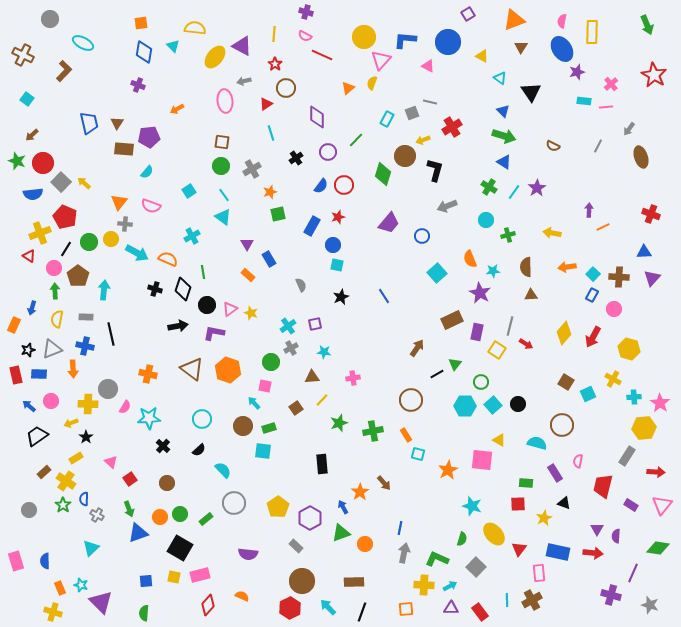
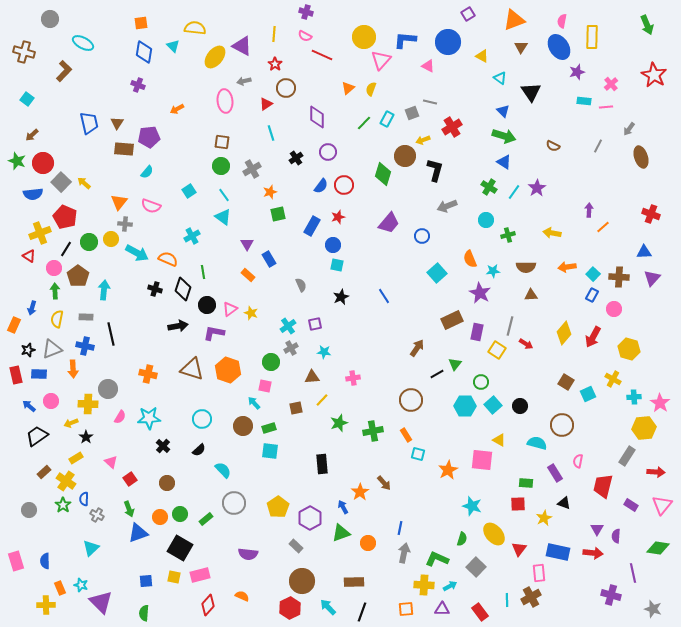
yellow rectangle at (592, 32): moved 5 px down
blue ellipse at (562, 49): moved 3 px left, 2 px up
brown cross at (23, 55): moved 1 px right, 3 px up; rotated 10 degrees counterclockwise
yellow semicircle at (372, 83): moved 1 px left, 6 px down
green line at (356, 140): moved 8 px right, 17 px up
orange line at (603, 227): rotated 16 degrees counterclockwise
brown semicircle at (526, 267): rotated 90 degrees counterclockwise
brown triangle at (192, 369): rotated 20 degrees counterclockwise
black circle at (518, 404): moved 2 px right, 2 px down
pink semicircle at (125, 407): moved 5 px left, 10 px down
brown square at (296, 408): rotated 24 degrees clockwise
cyan square at (263, 451): moved 7 px right
orange circle at (365, 544): moved 3 px right, 1 px up
purple line at (633, 573): rotated 36 degrees counterclockwise
brown cross at (532, 600): moved 1 px left, 3 px up
gray star at (650, 605): moved 3 px right, 4 px down
purple triangle at (451, 608): moved 9 px left, 1 px down
yellow cross at (53, 612): moved 7 px left, 7 px up; rotated 18 degrees counterclockwise
